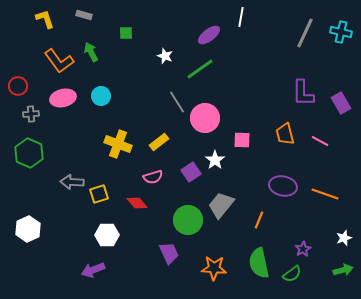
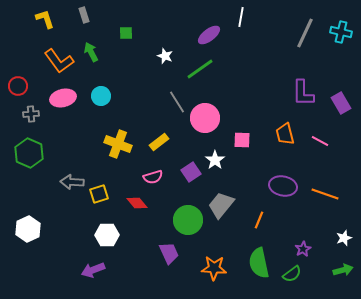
gray rectangle at (84, 15): rotated 56 degrees clockwise
